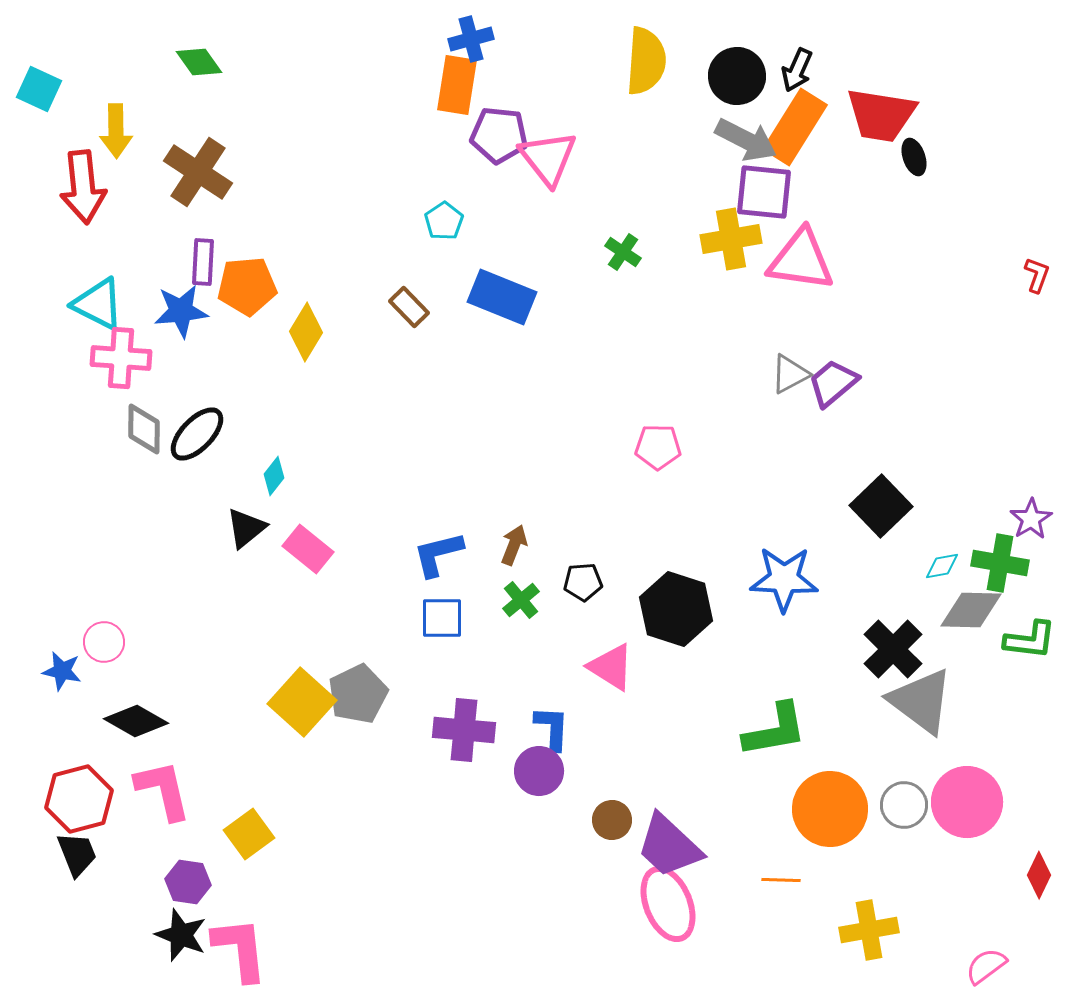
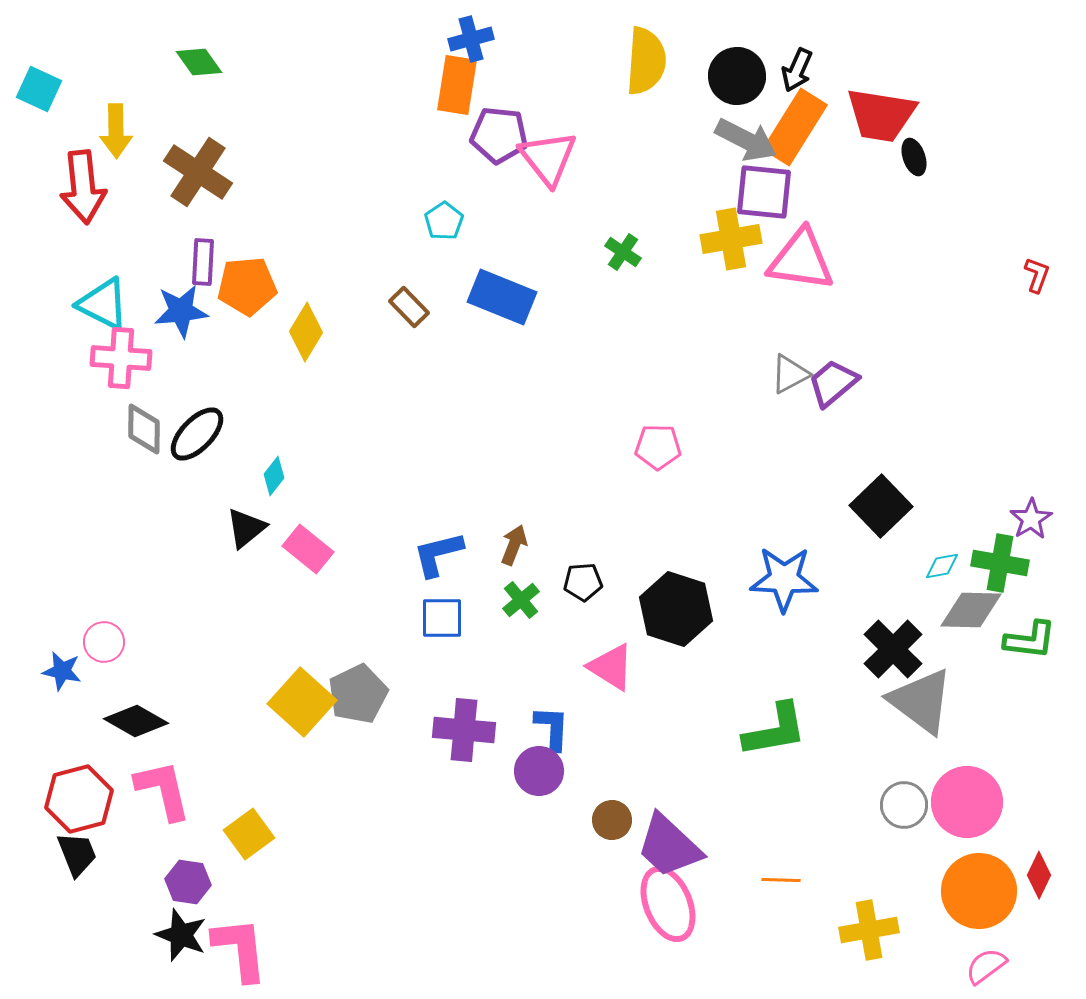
cyan triangle at (98, 304): moved 5 px right
orange circle at (830, 809): moved 149 px right, 82 px down
